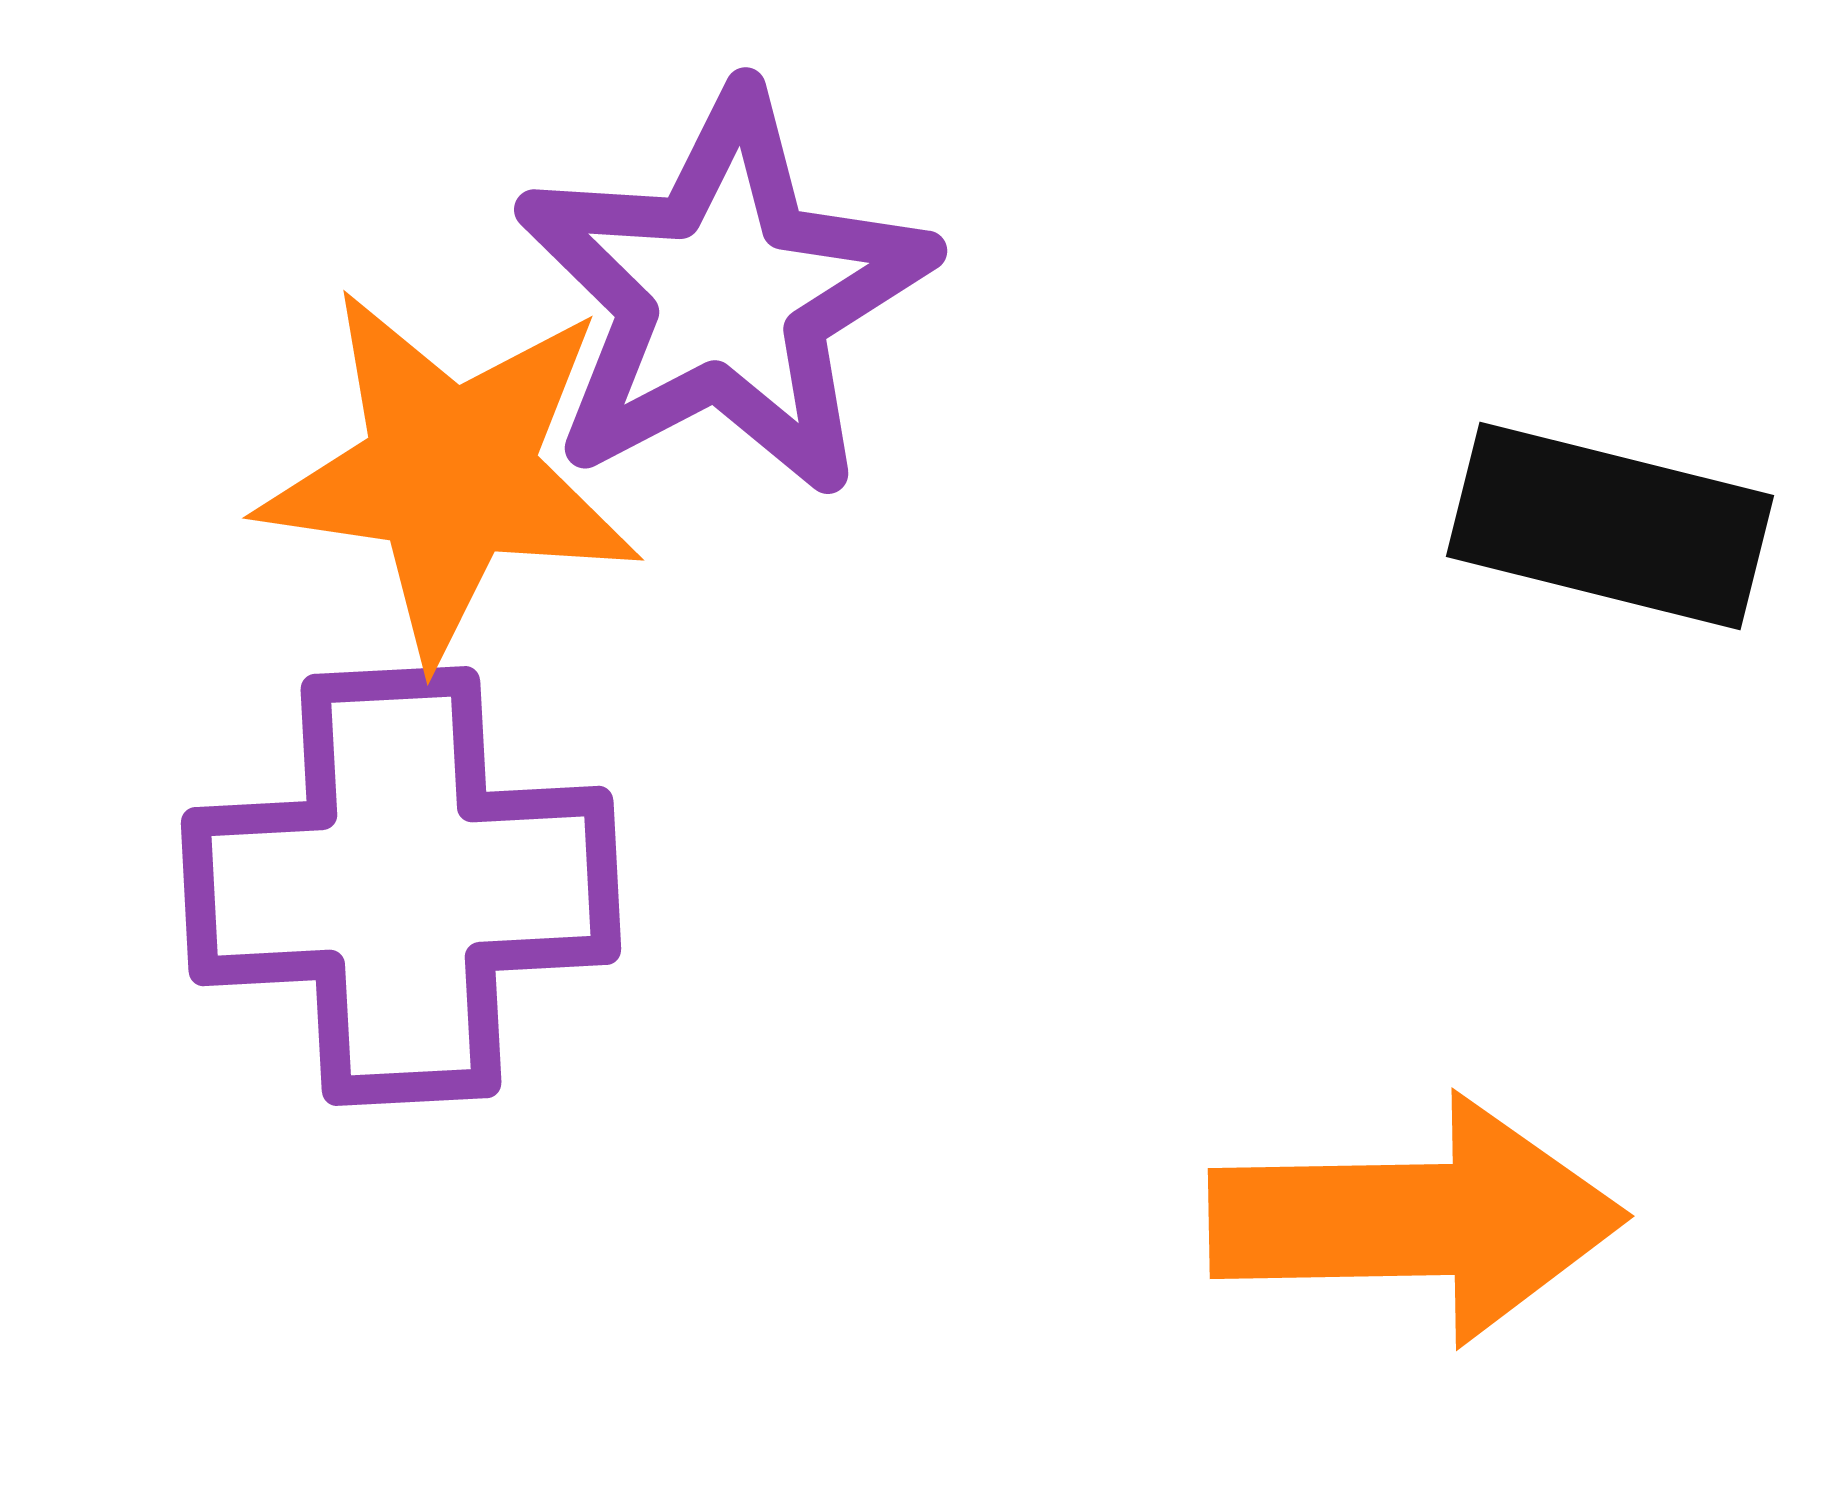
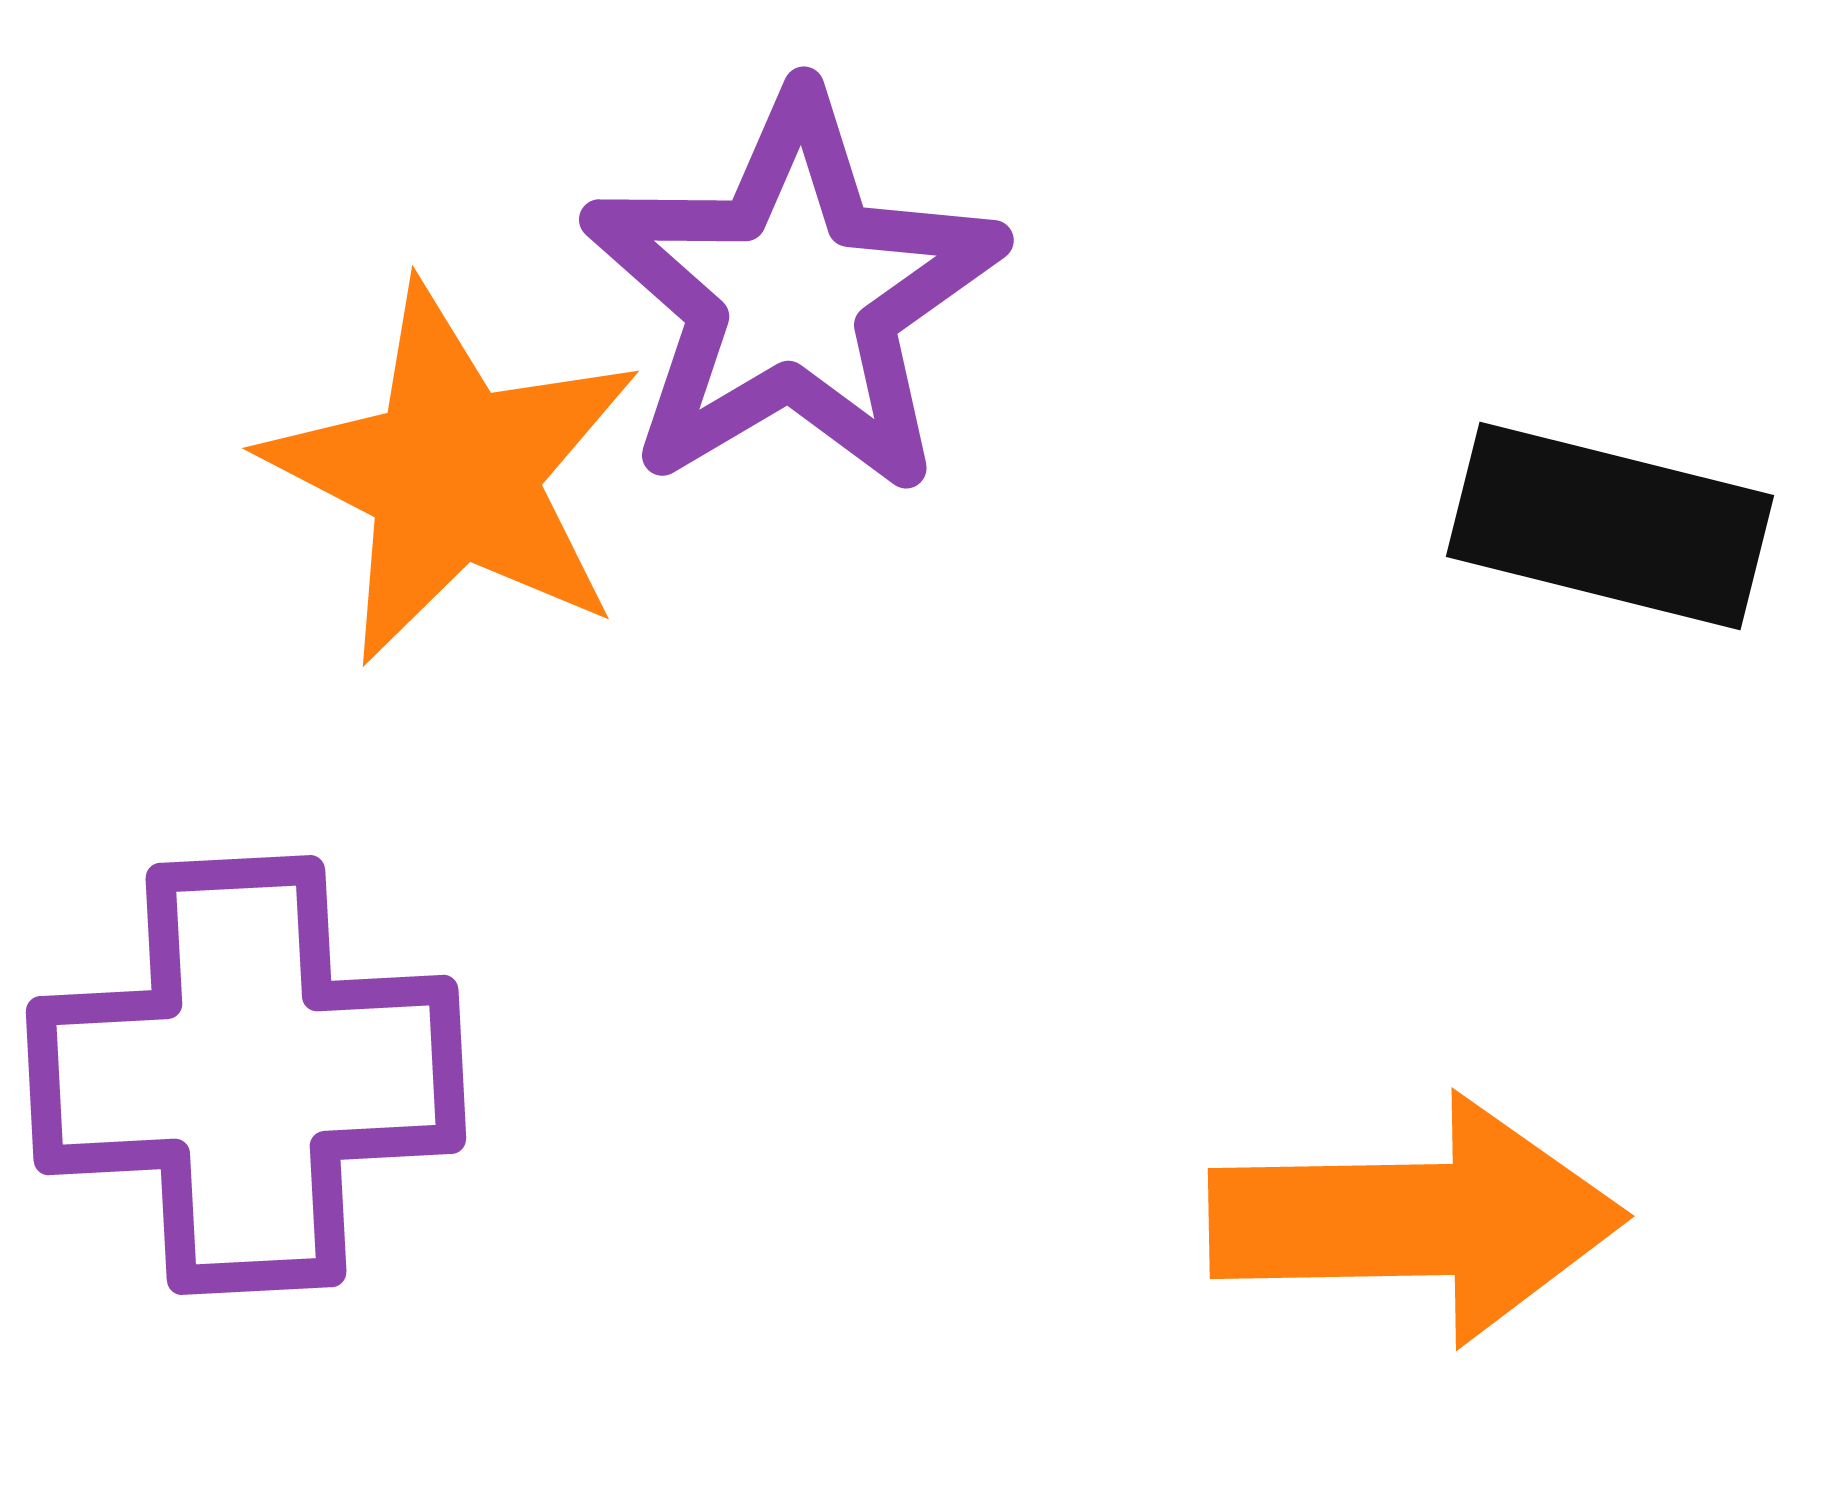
purple star: moved 69 px right; rotated 3 degrees counterclockwise
orange star: moved 3 px right; rotated 19 degrees clockwise
purple cross: moved 155 px left, 189 px down
